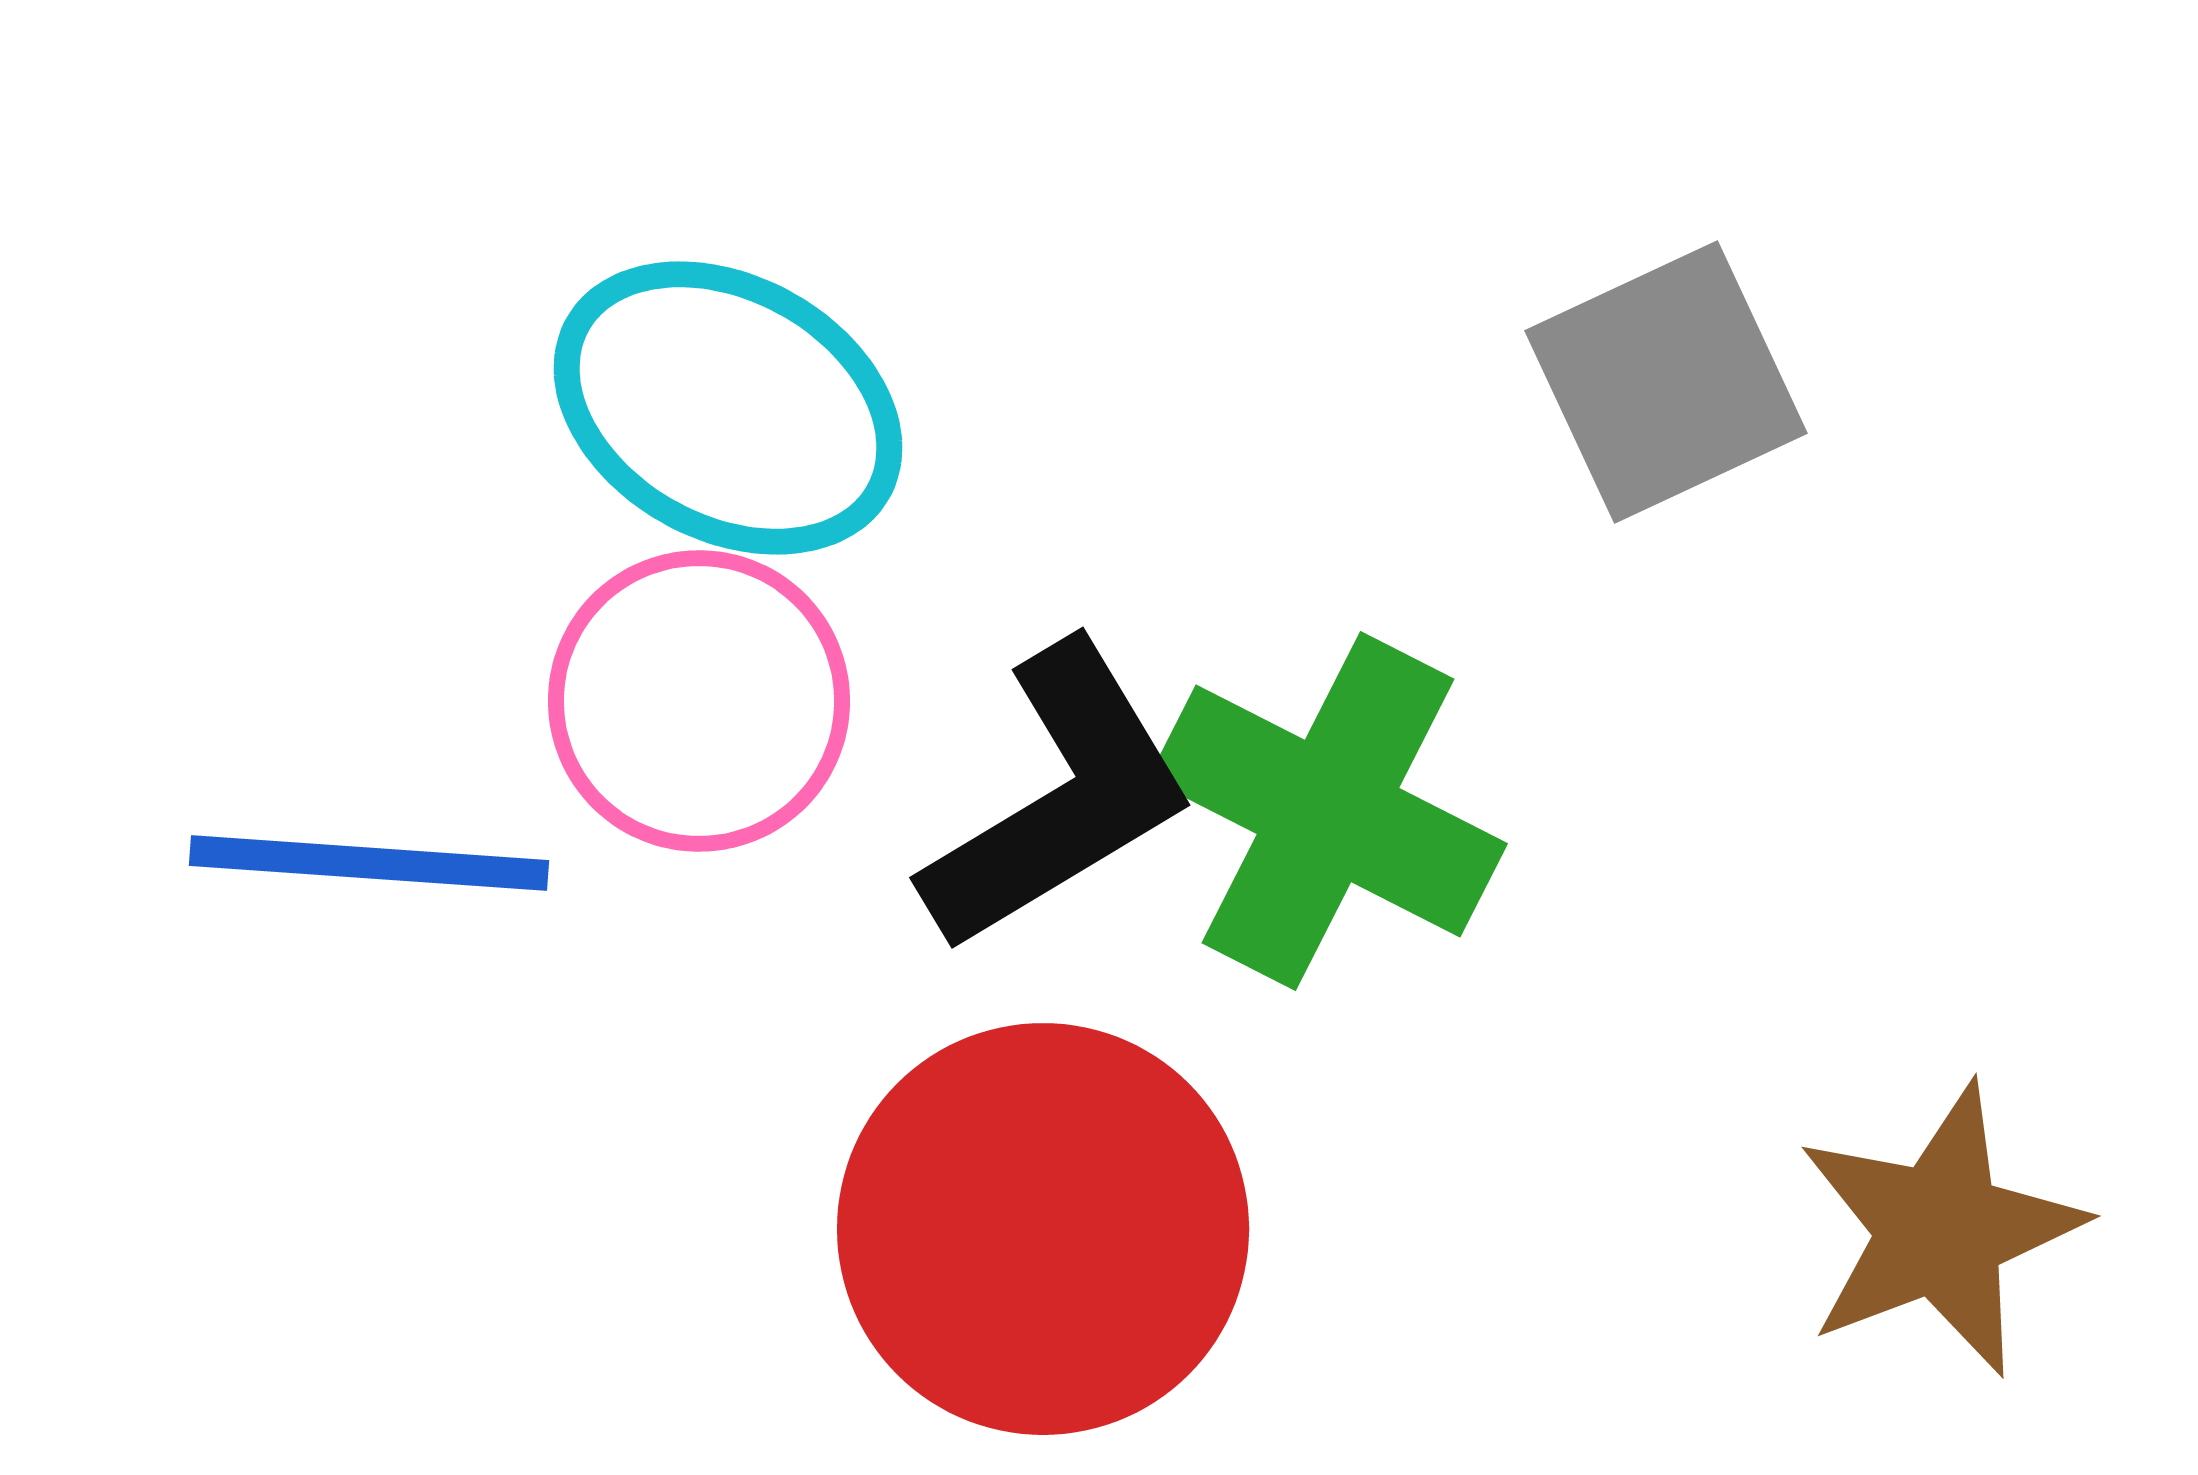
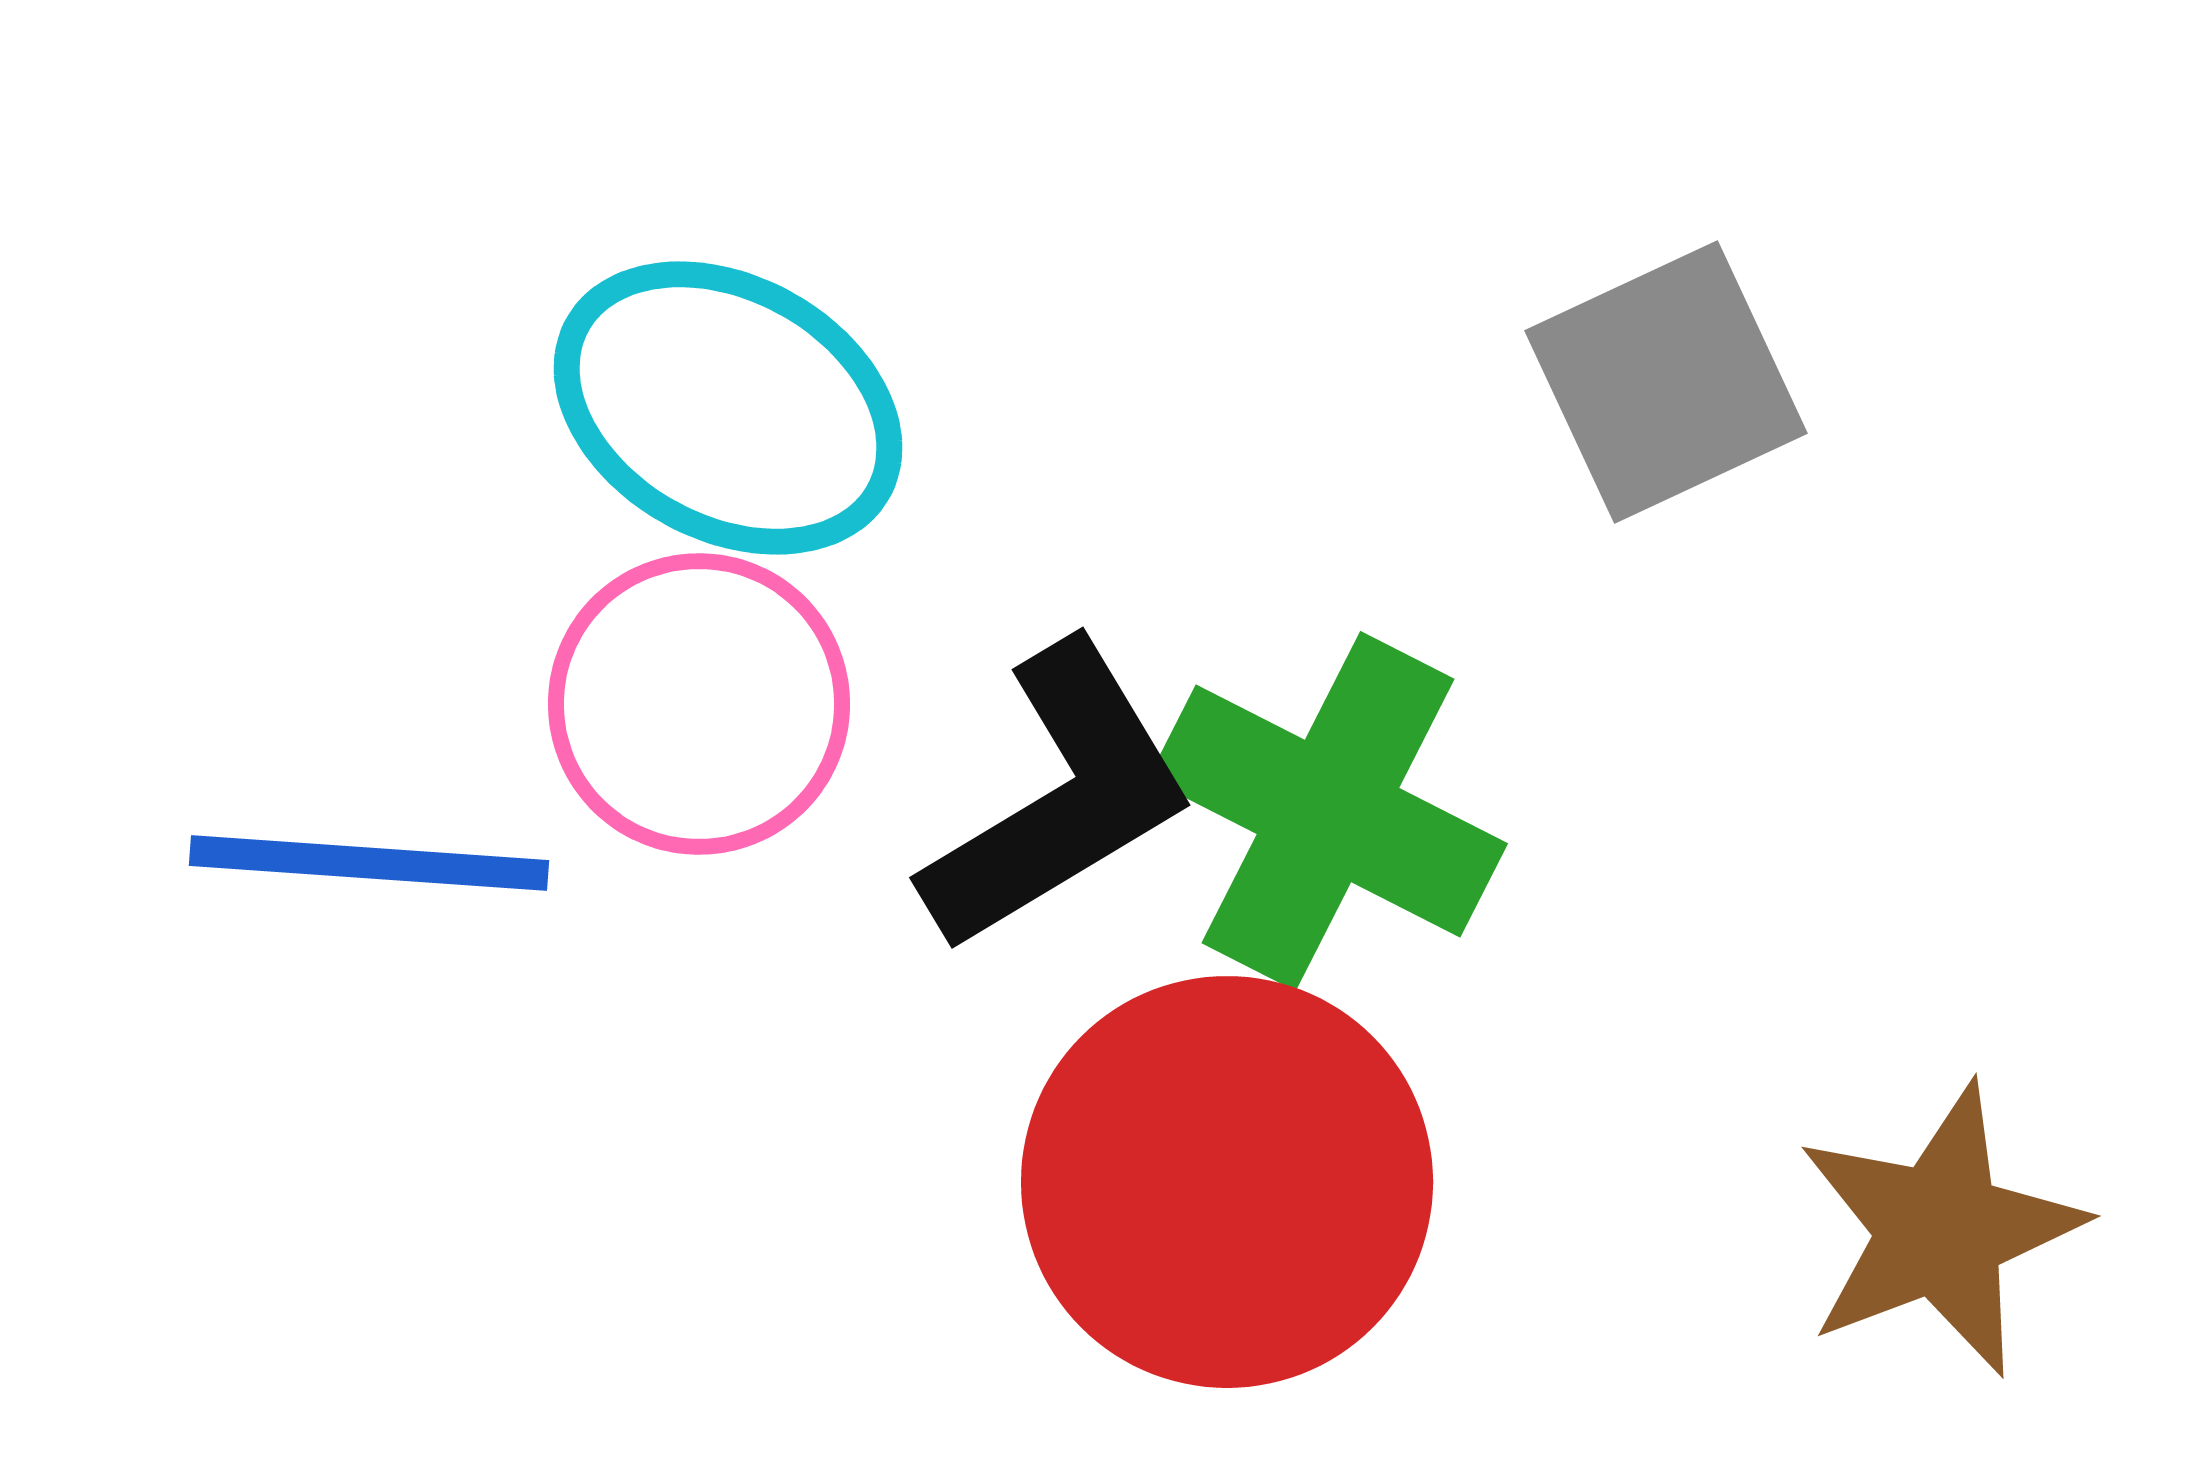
pink circle: moved 3 px down
red circle: moved 184 px right, 47 px up
